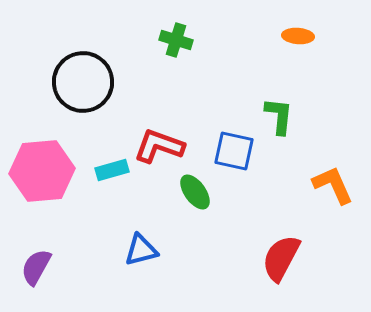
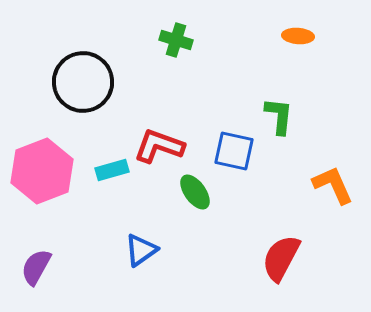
pink hexagon: rotated 16 degrees counterclockwise
blue triangle: rotated 21 degrees counterclockwise
